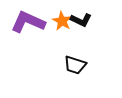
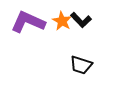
black L-shape: rotated 20 degrees clockwise
black trapezoid: moved 6 px right
